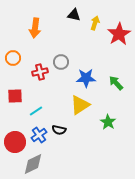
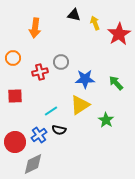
yellow arrow: rotated 40 degrees counterclockwise
blue star: moved 1 px left, 1 px down
cyan line: moved 15 px right
green star: moved 2 px left, 2 px up
